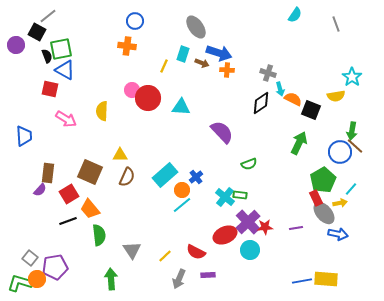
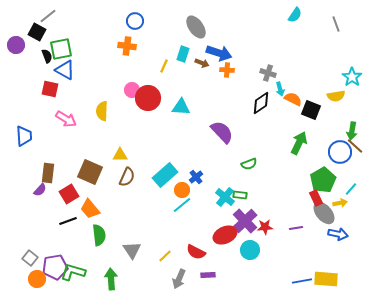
purple cross at (248, 222): moved 3 px left, 1 px up
green L-shape at (20, 283): moved 53 px right, 11 px up
